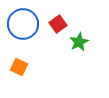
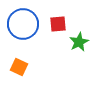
red square: rotated 30 degrees clockwise
